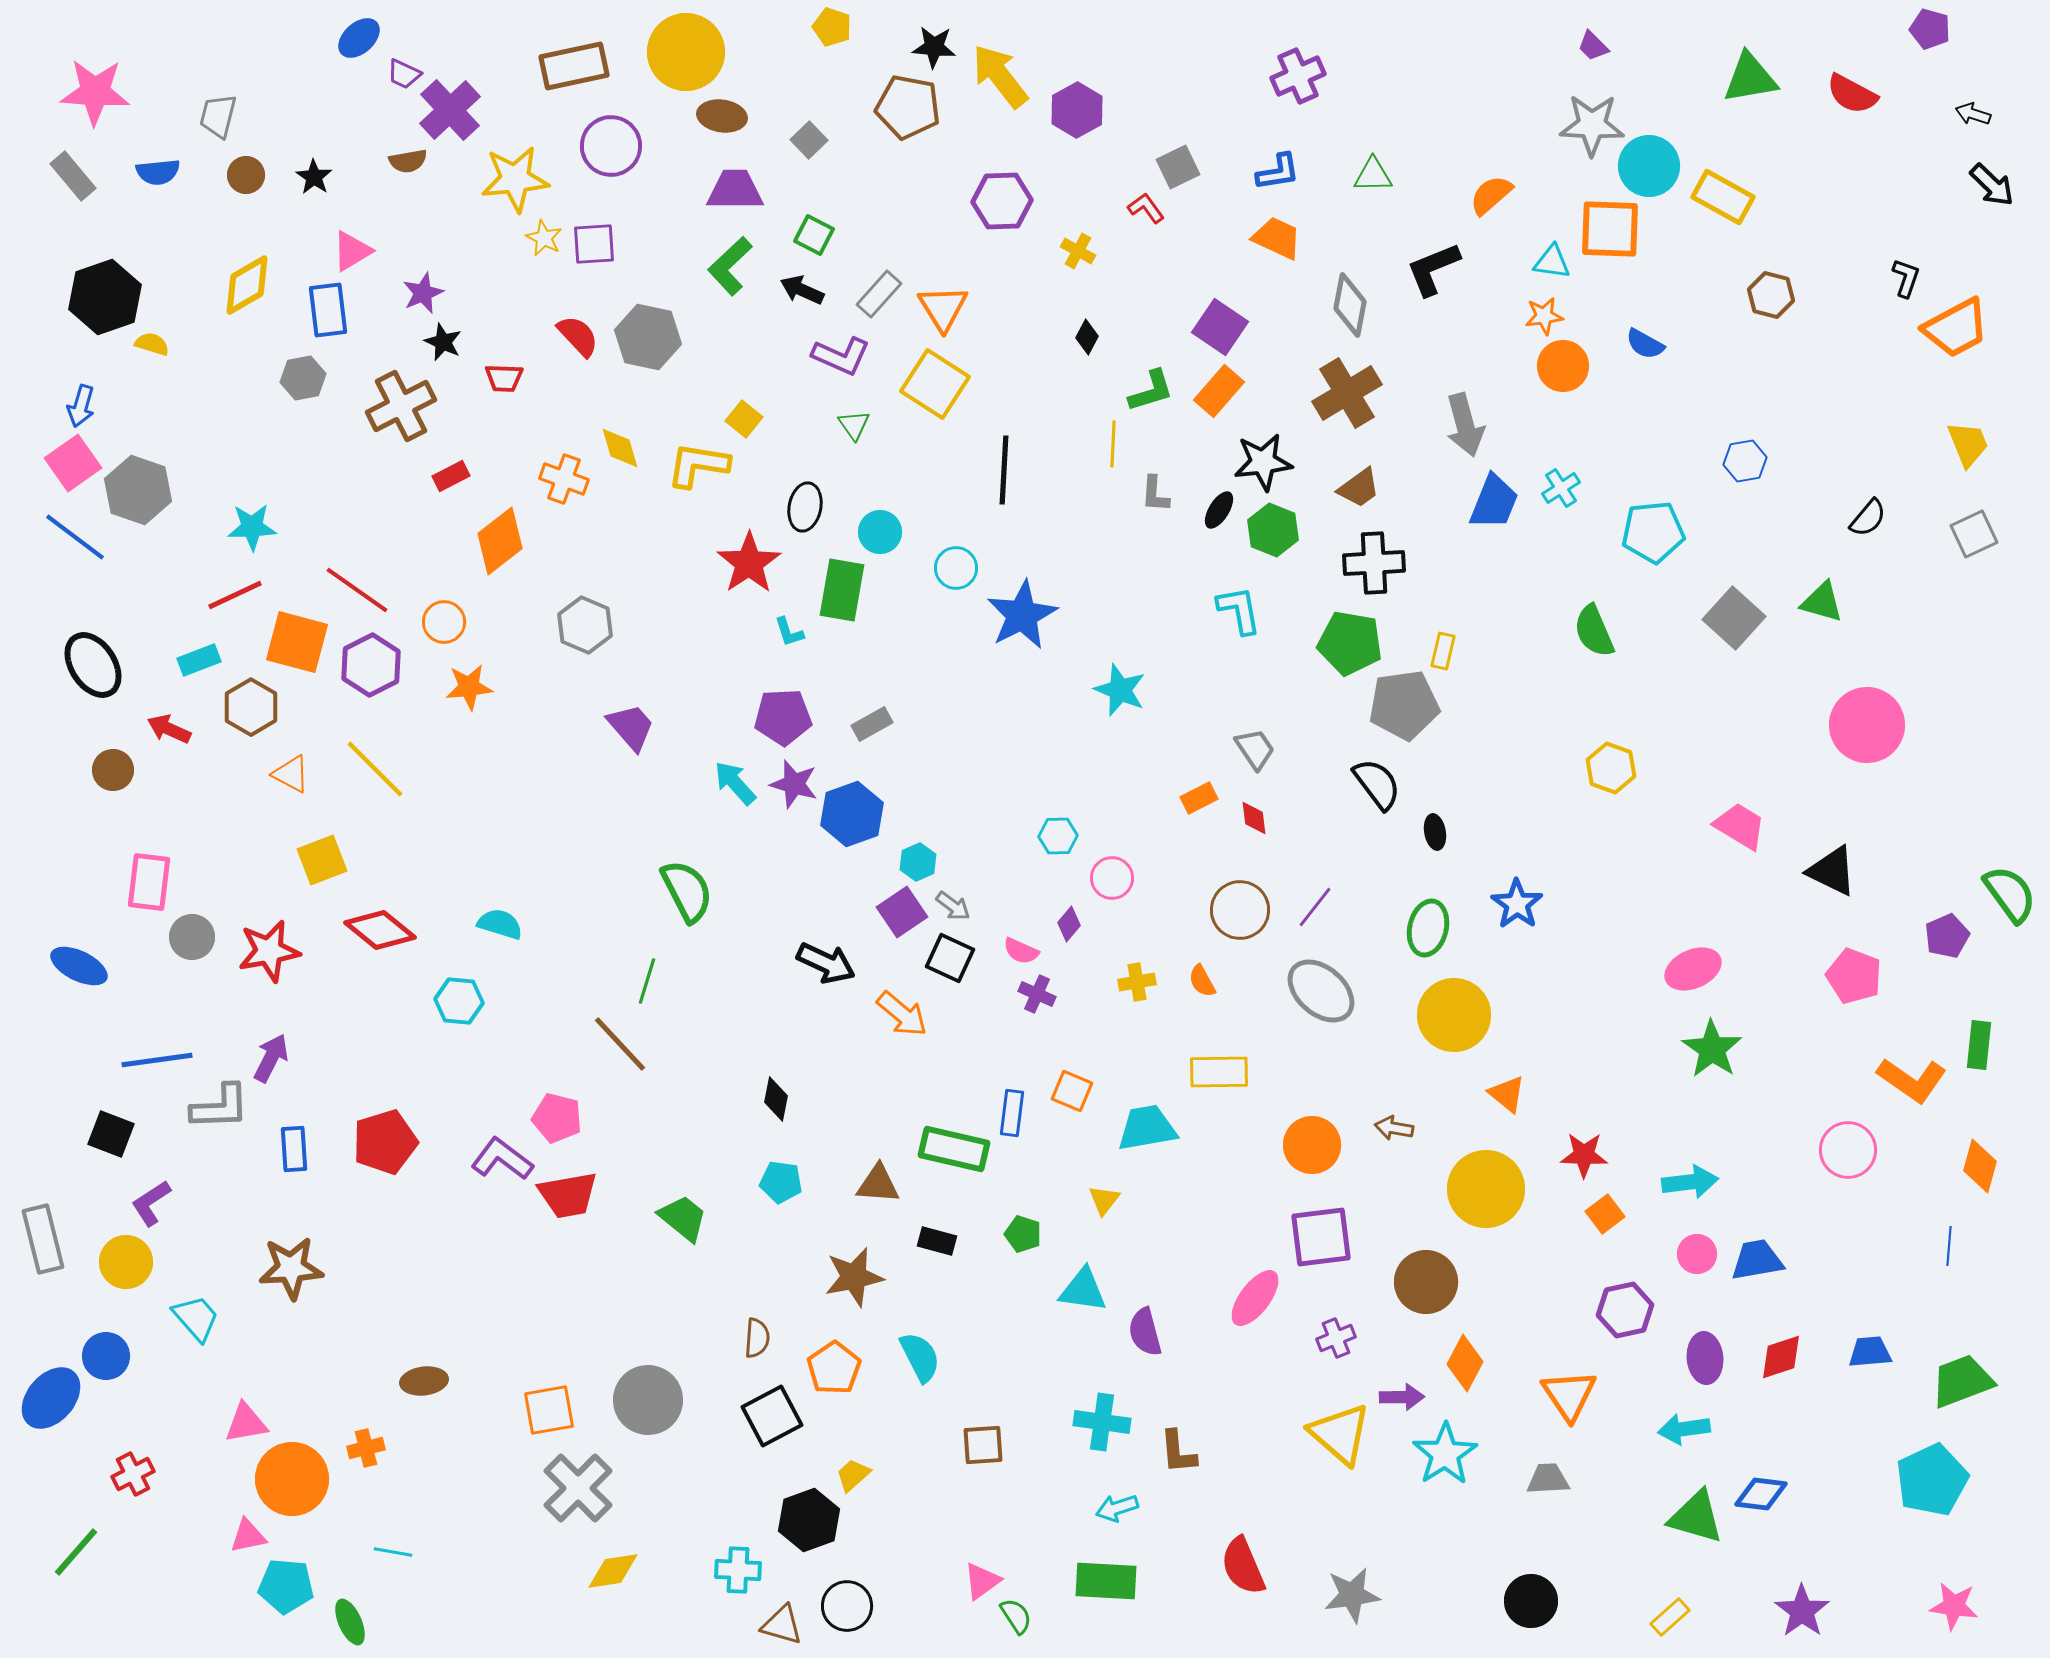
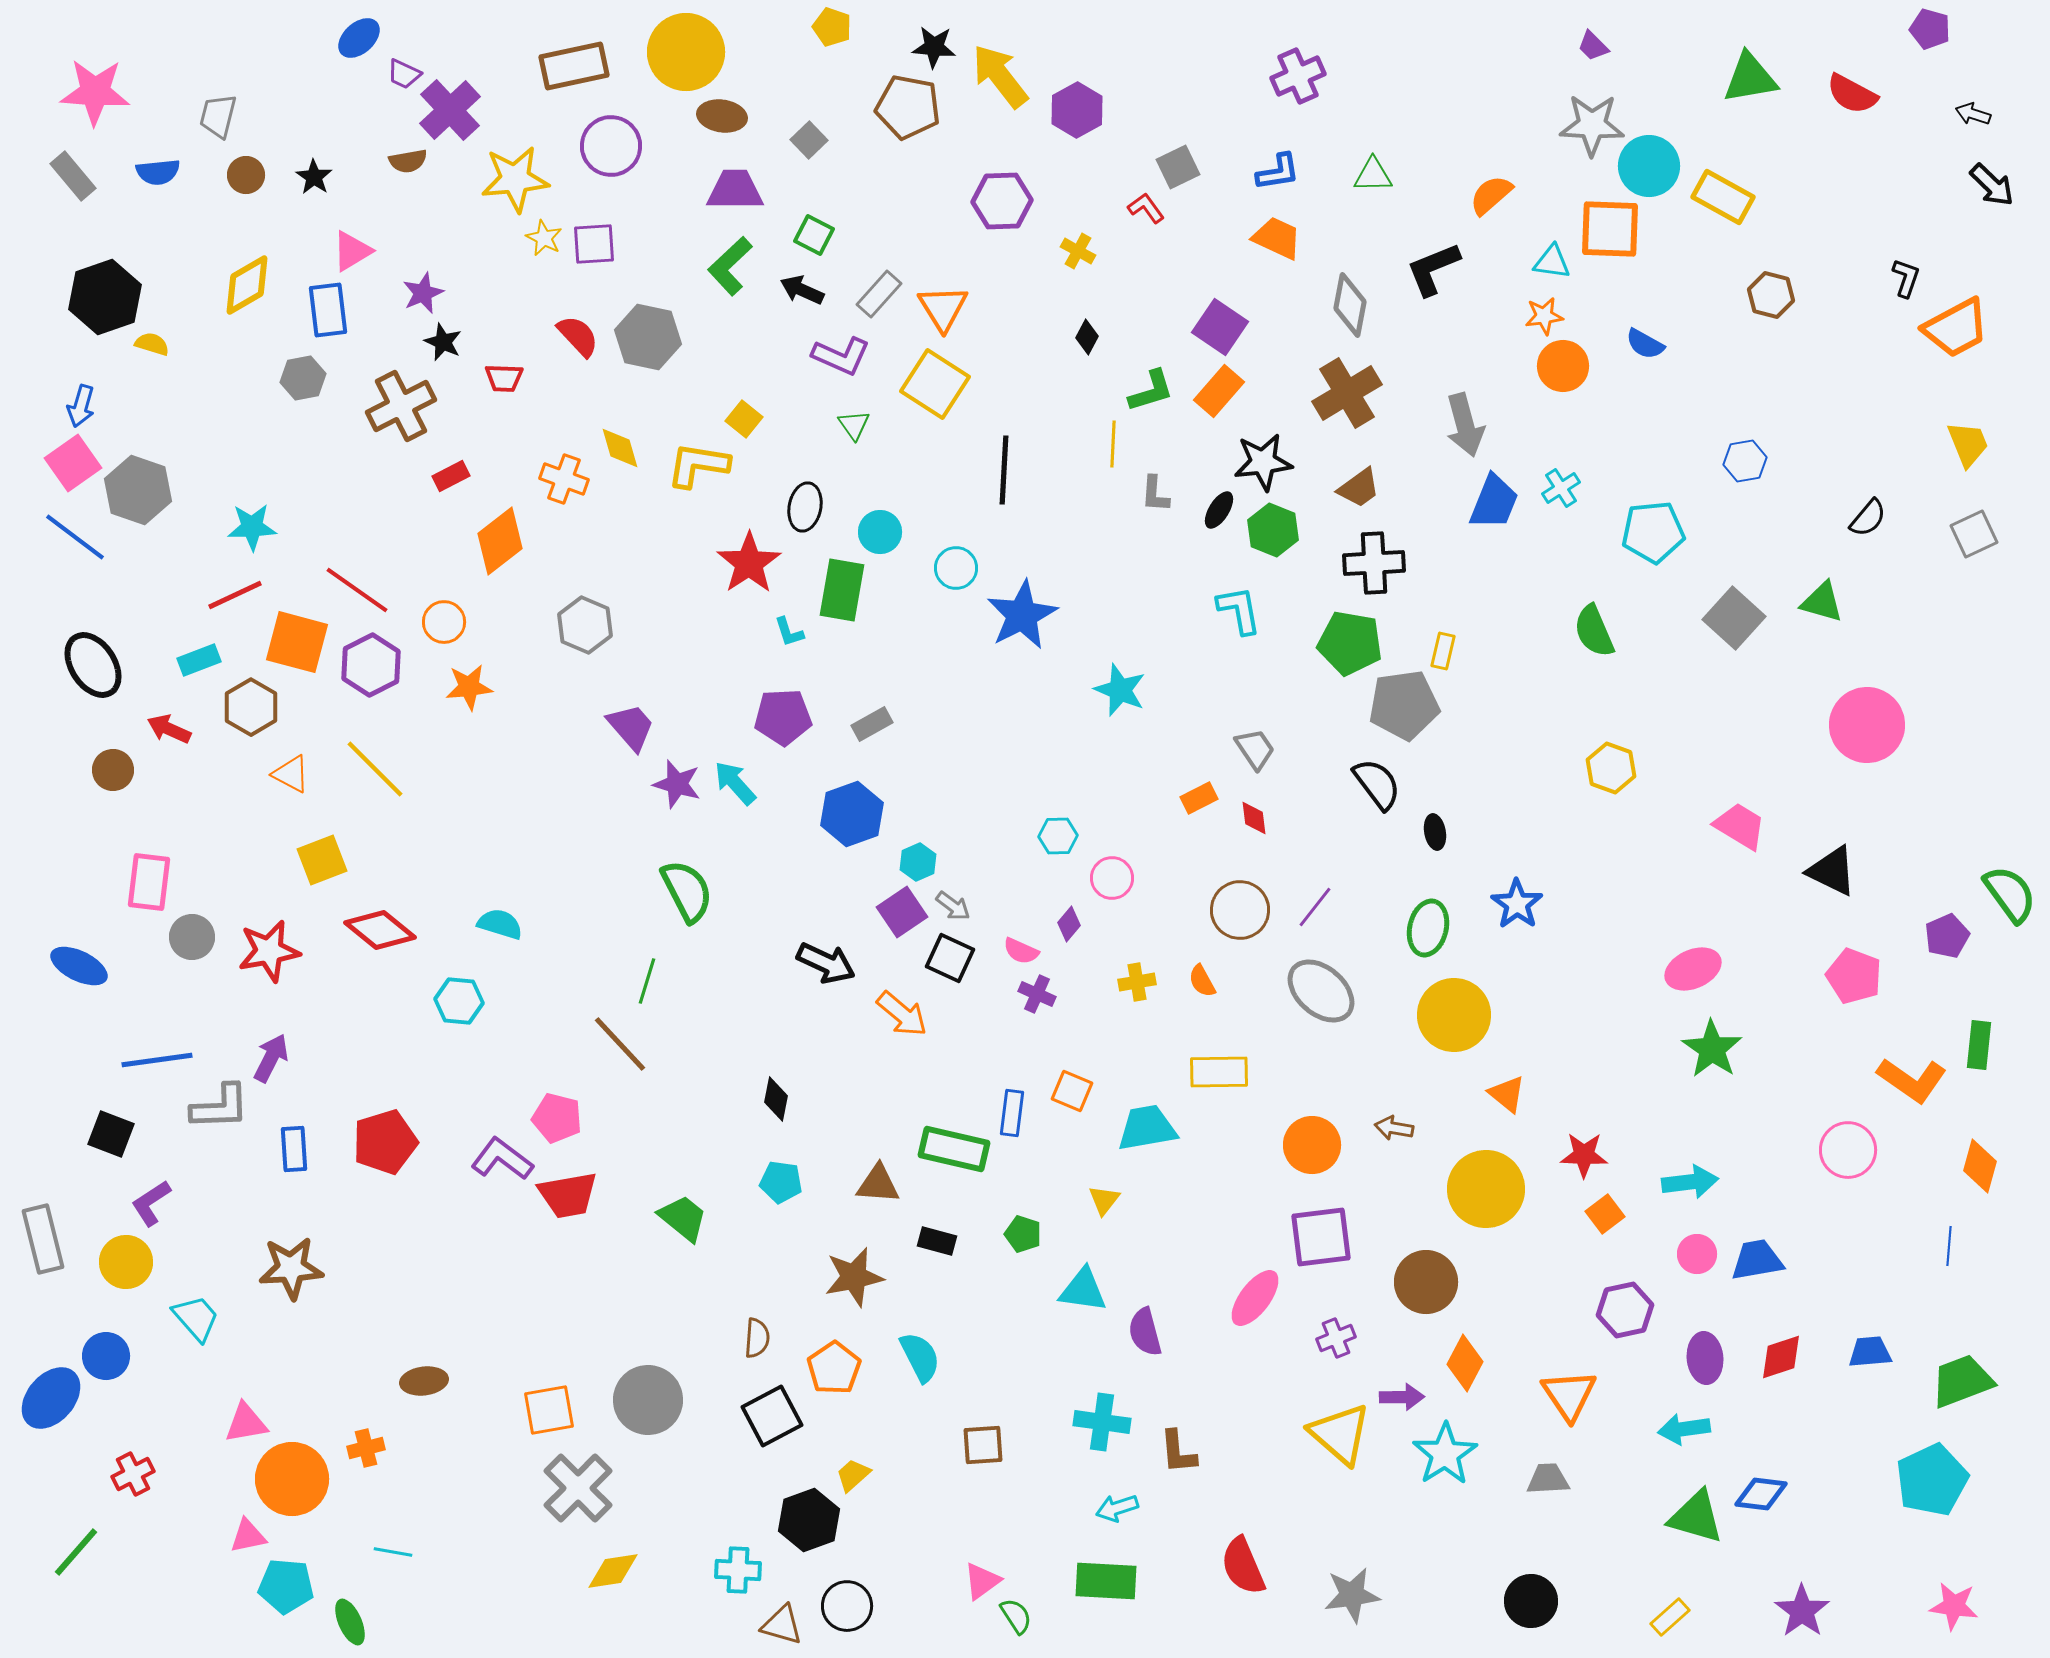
purple star at (794, 784): moved 117 px left
